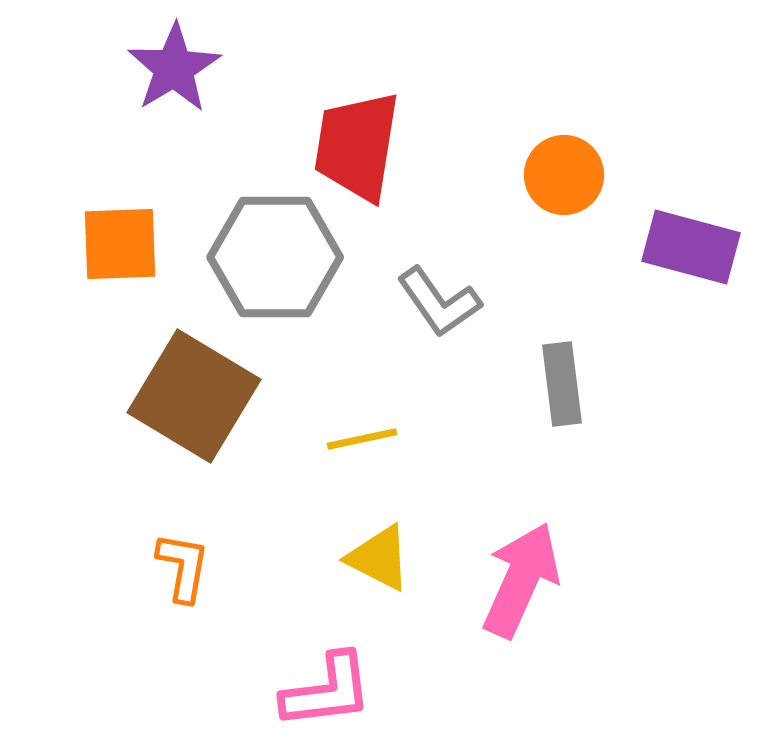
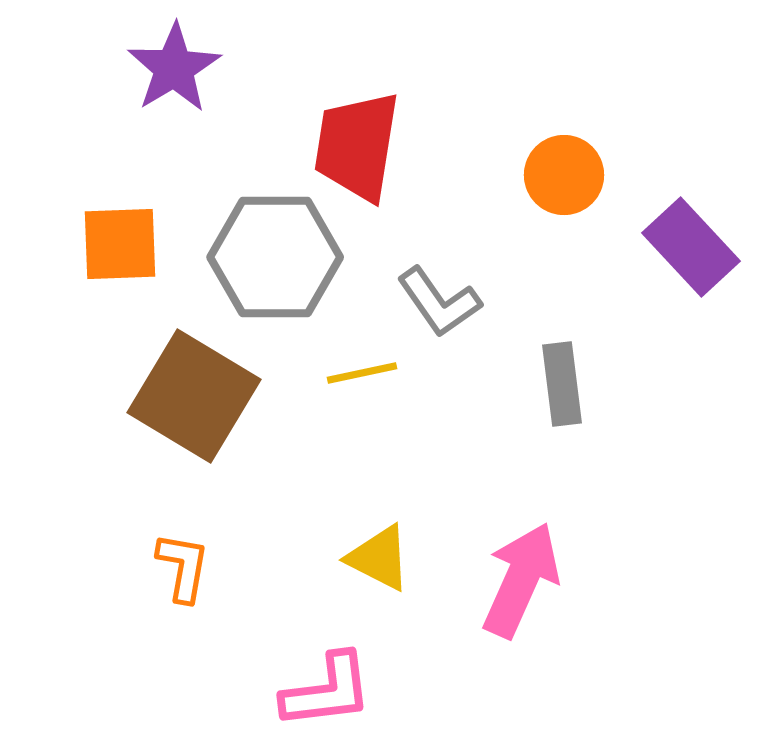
purple rectangle: rotated 32 degrees clockwise
yellow line: moved 66 px up
